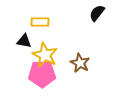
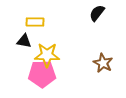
yellow rectangle: moved 5 px left
yellow star: moved 2 px right; rotated 25 degrees counterclockwise
brown star: moved 23 px right
